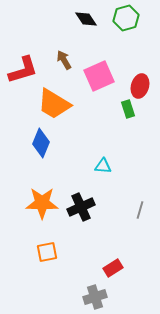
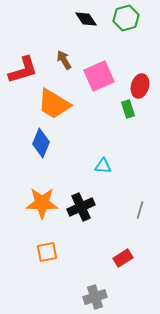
red rectangle: moved 10 px right, 10 px up
